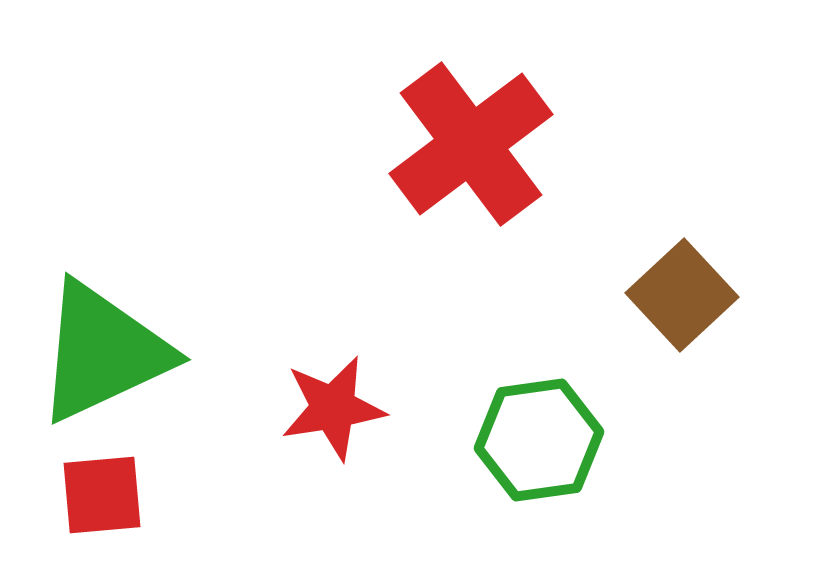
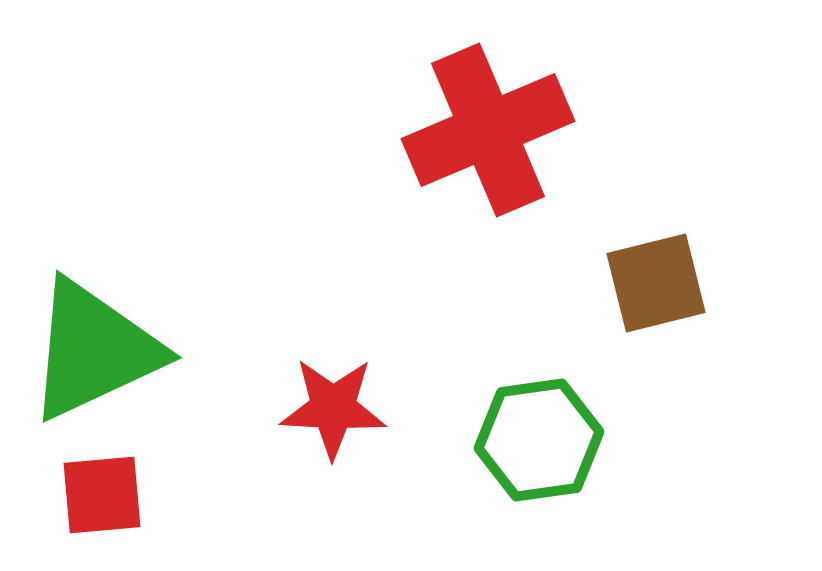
red cross: moved 17 px right, 14 px up; rotated 14 degrees clockwise
brown square: moved 26 px left, 12 px up; rotated 29 degrees clockwise
green triangle: moved 9 px left, 2 px up
red star: rotated 12 degrees clockwise
